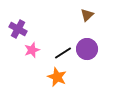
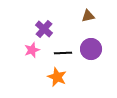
brown triangle: moved 1 px right, 1 px down; rotated 32 degrees clockwise
purple cross: moved 26 px right; rotated 12 degrees clockwise
purple circle: moved 4 px right
black line: rotated 30 degrees clockwise
